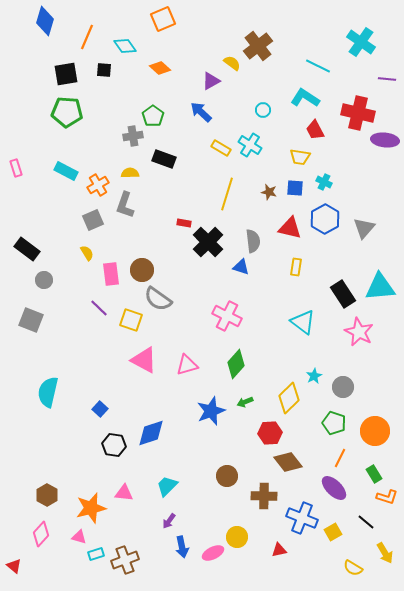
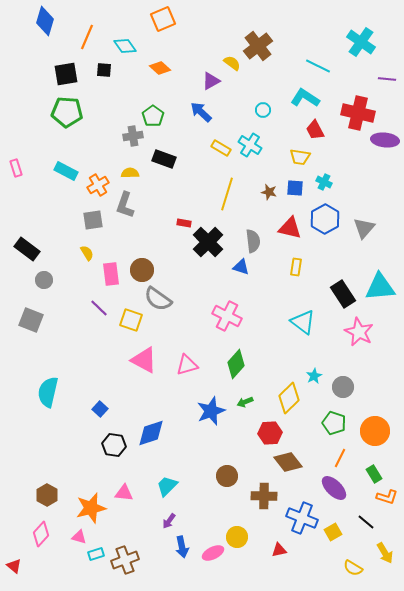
gray square at (93, 220): rotated 15 degrees clockwise
